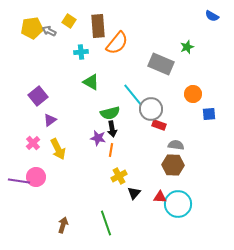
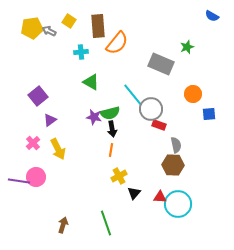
purple star: moved 4 px left, 21 px up
gray semicircle: rotated 70 degrees clockwise
